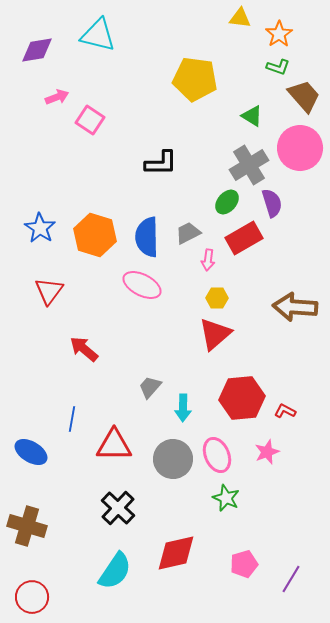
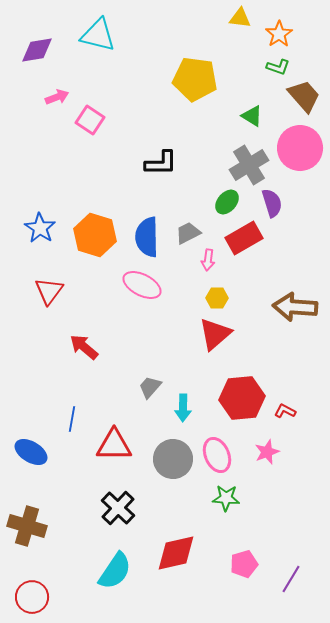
red arrow at (84, 349): moved 2 px up
green star at (226, 498): rotated 20 degrees counterclockwise
